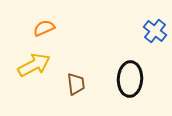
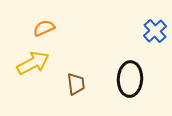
blue cross: rotated 10 degrees clockwise
yellow arrow: moved 1 px left, 2 px up
